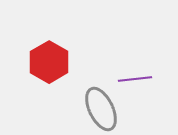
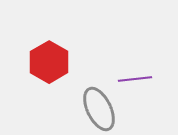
gray ellipse: moved 2 px left
